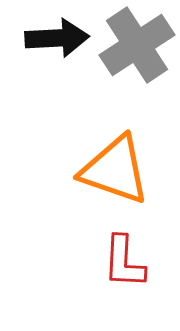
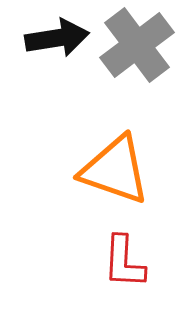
black arrow: rotated 6 degrees counterclockwise
gray cross: rotated 4 degrees counterclockwise
